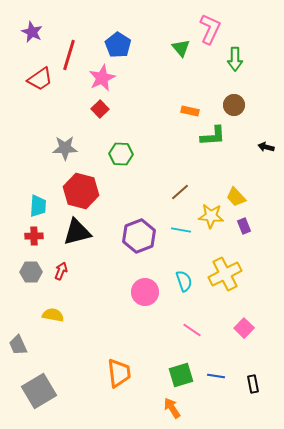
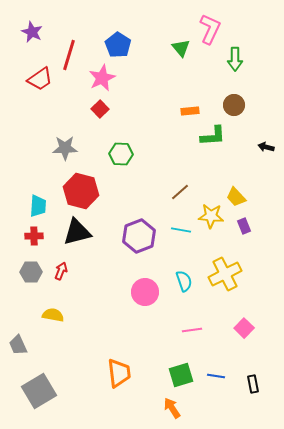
orange rectangle: rotated 18 degrees counterclockwise
pink line: rotated 42 degrees counterclockwise
